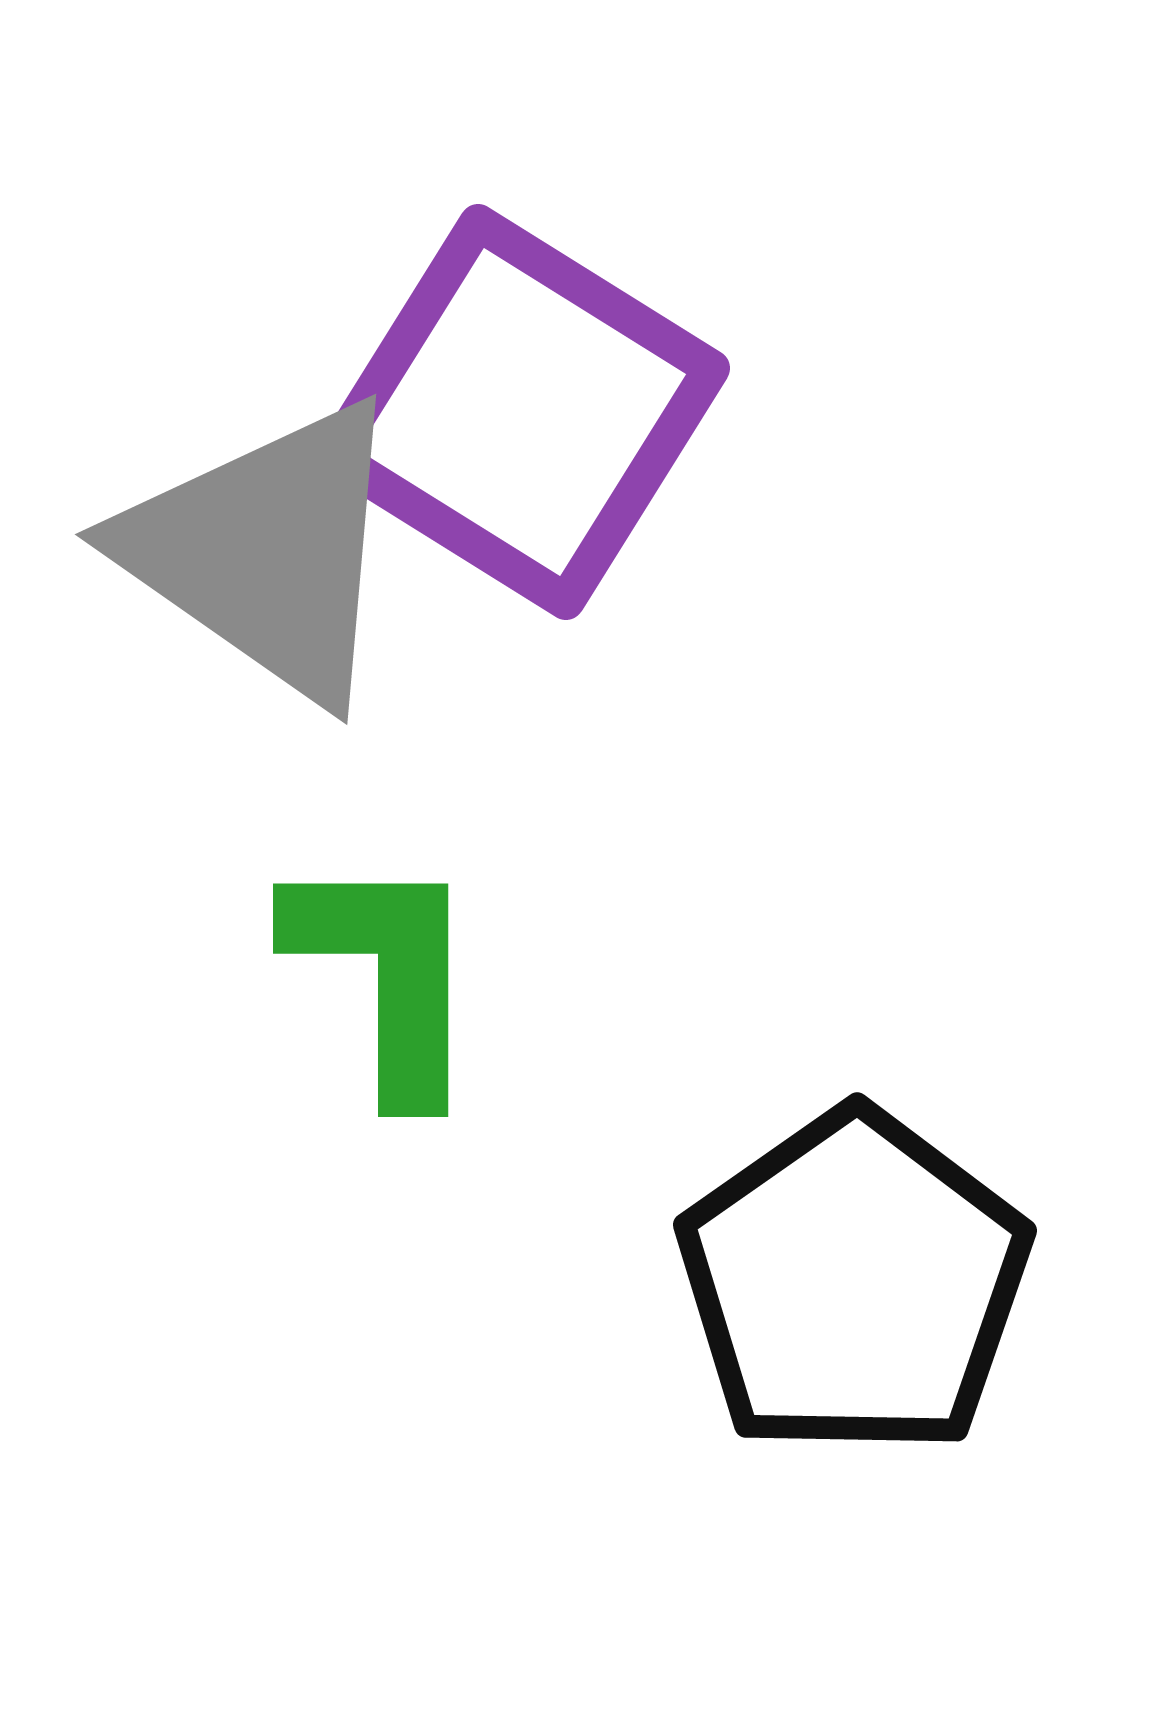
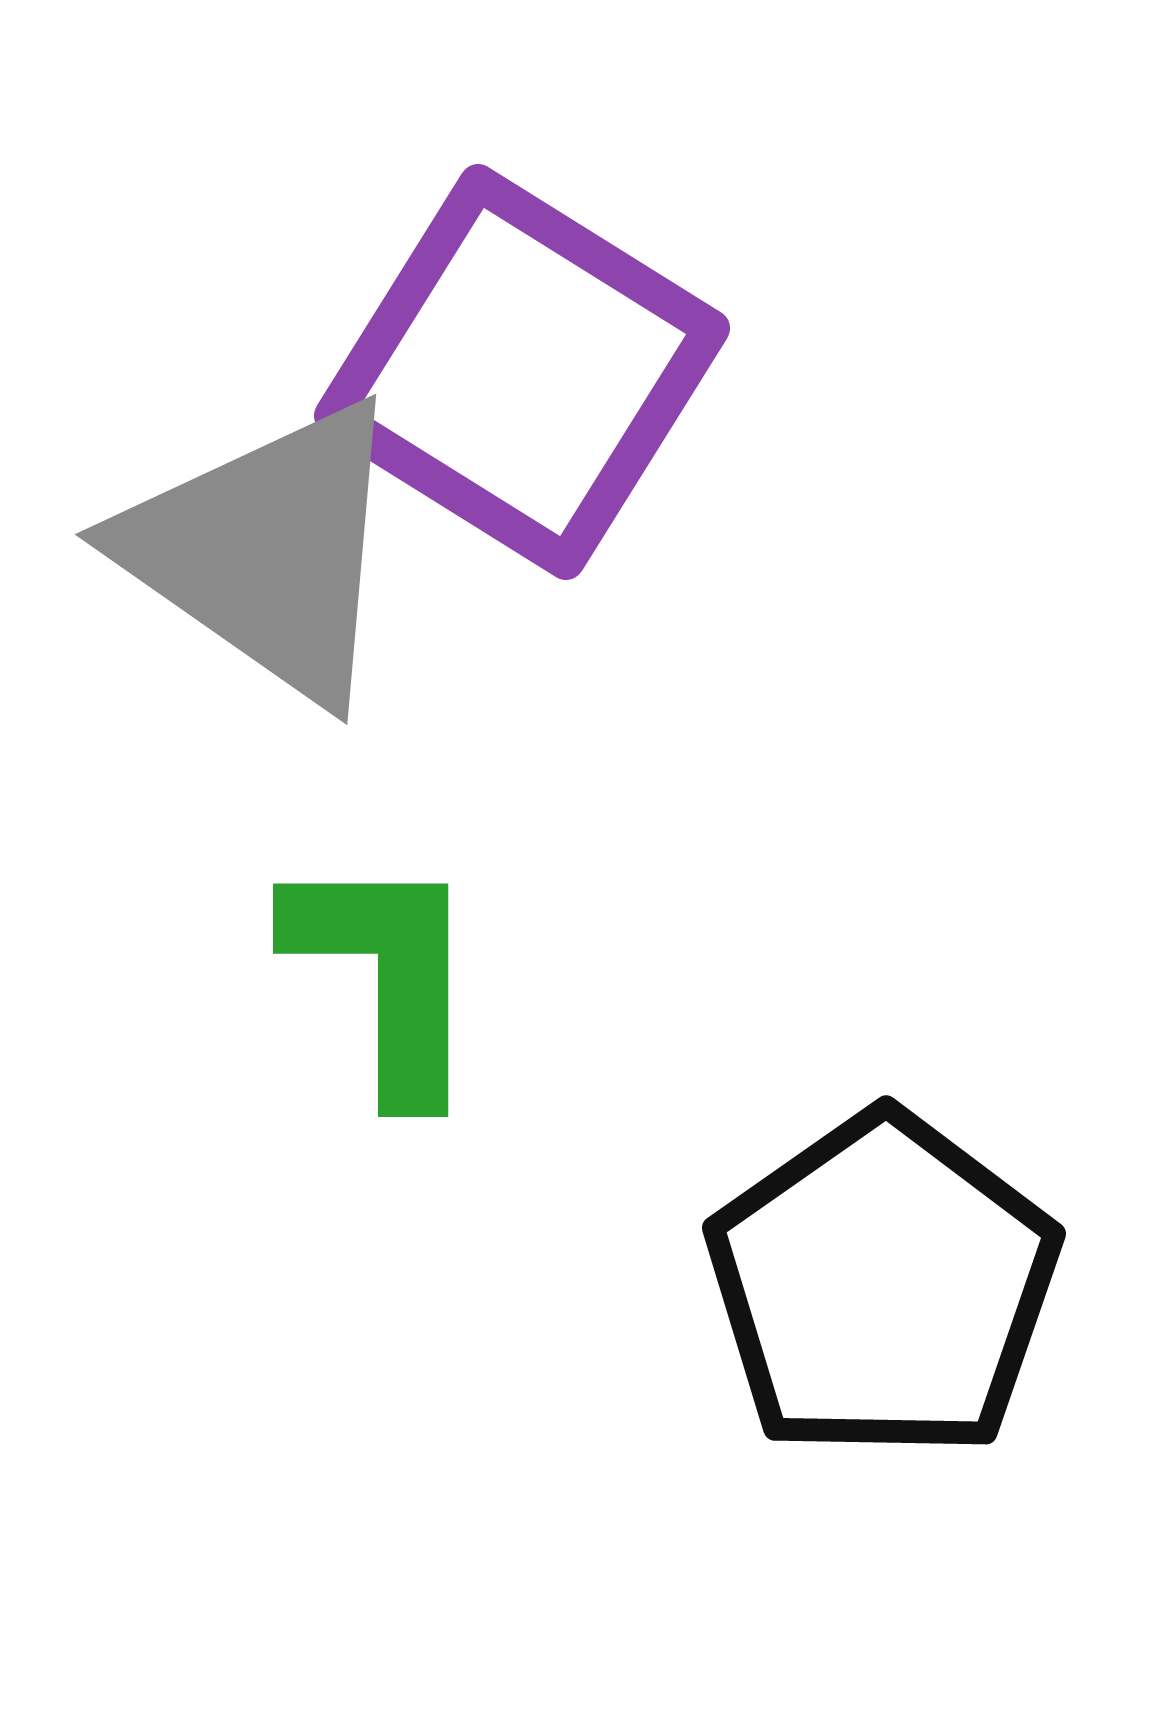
purple square: moved 40 px up
black pentagon: moved 29 px right, 3 px down
